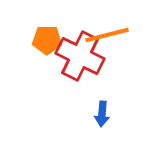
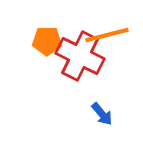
orange pentagon: moved 1 px down
blue arrow: rotated 45 degrees counterclockwise
